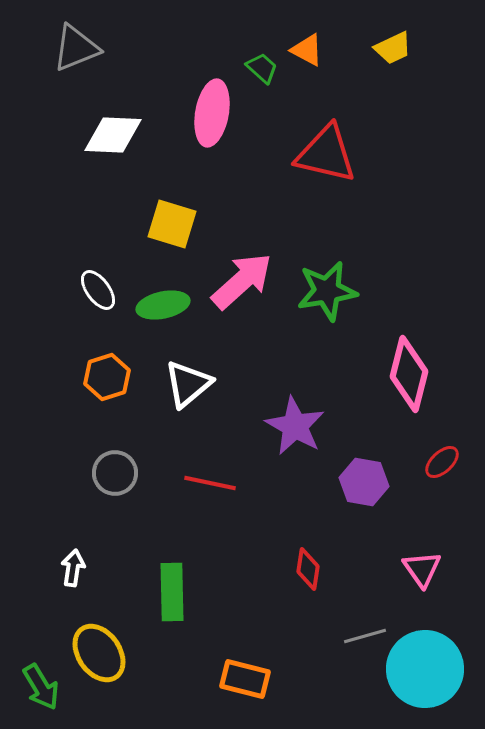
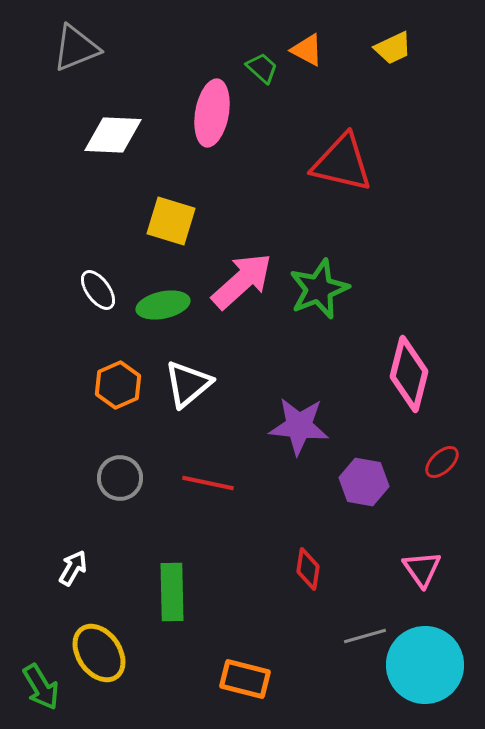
red triangle: moved 16 px right, 9 px down
yellow square: moved 1 px left, 3 px up
green star: moved 8 px left, 2 px up; rotated 12 degrees counterclockwise
orange hexagon: moved 11 px right, 8 px down; rotated 6 degrees counterclockwise
purple star: moved 4 px right; rotated 24 degrees counterclockwise
gray circle: moved 5 px right, 5 px down
red line: moved 2 px left
white arrow: rotated 21 degrees clockwise
cyan circle: moved 4 px up
